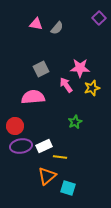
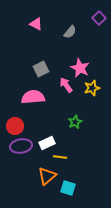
pink triangle: rotated 16 degrees clockwise
gray semicircle: moved 13 px right, 4 px down
pink star: rotated 24 degrees clockwise
white rectangle: moved 3 px right, 3 px up
